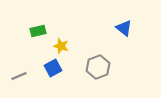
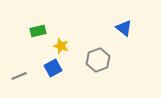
gray hexagon: moved 7 px up
